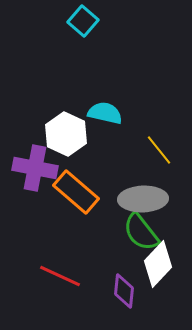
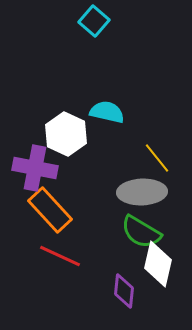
cyan square: moved 11 px right
cyan semicircle: moved 2 px right, 1 px up
yellow line: moved 2 px left, 8 px down
orange rectangle: moved 26 px left, 18 px down; rotated 6 degrees clockwise
gray ellipse: moved 1 px left, 7 px up
green semicircle: rotated 21 degrees counterclockwise
white diamond: rotated 30 degrees counterclockwise
red line: moved 20 px up
